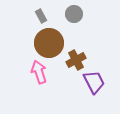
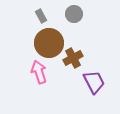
brown cross: moved 3 px left, 2 px up
